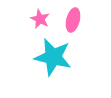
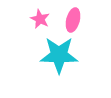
cyan star: moved 6 px right, 2 px up; rotated 12 degrees counterclockwise
